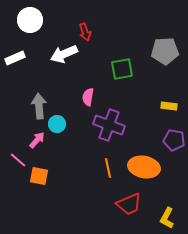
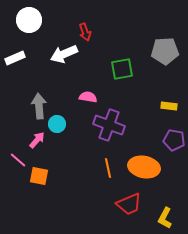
white circle: moved 1 px left
pink semicircle: rotated 90 degrees clockwise
yellow L-shape: moved 2 px left
